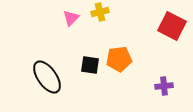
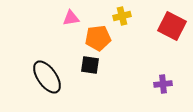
yellow cross: moved 22 px right, 4 px down
pink triangle: rotated 36 degrees clockwise
orange pentagon: moved 21 px left, 21 px up
purple cross: moved 1 px left, 2 px up
